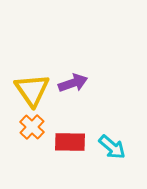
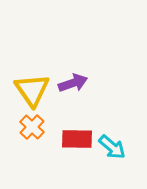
red rectangle: moved 7 px right, 3 px up
